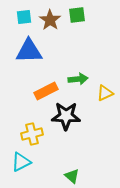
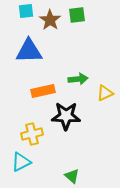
cyan square: moved 2 px right, 6 px up
orange rectangle: moved 3 px left; rotated 15 degrees clockwise
